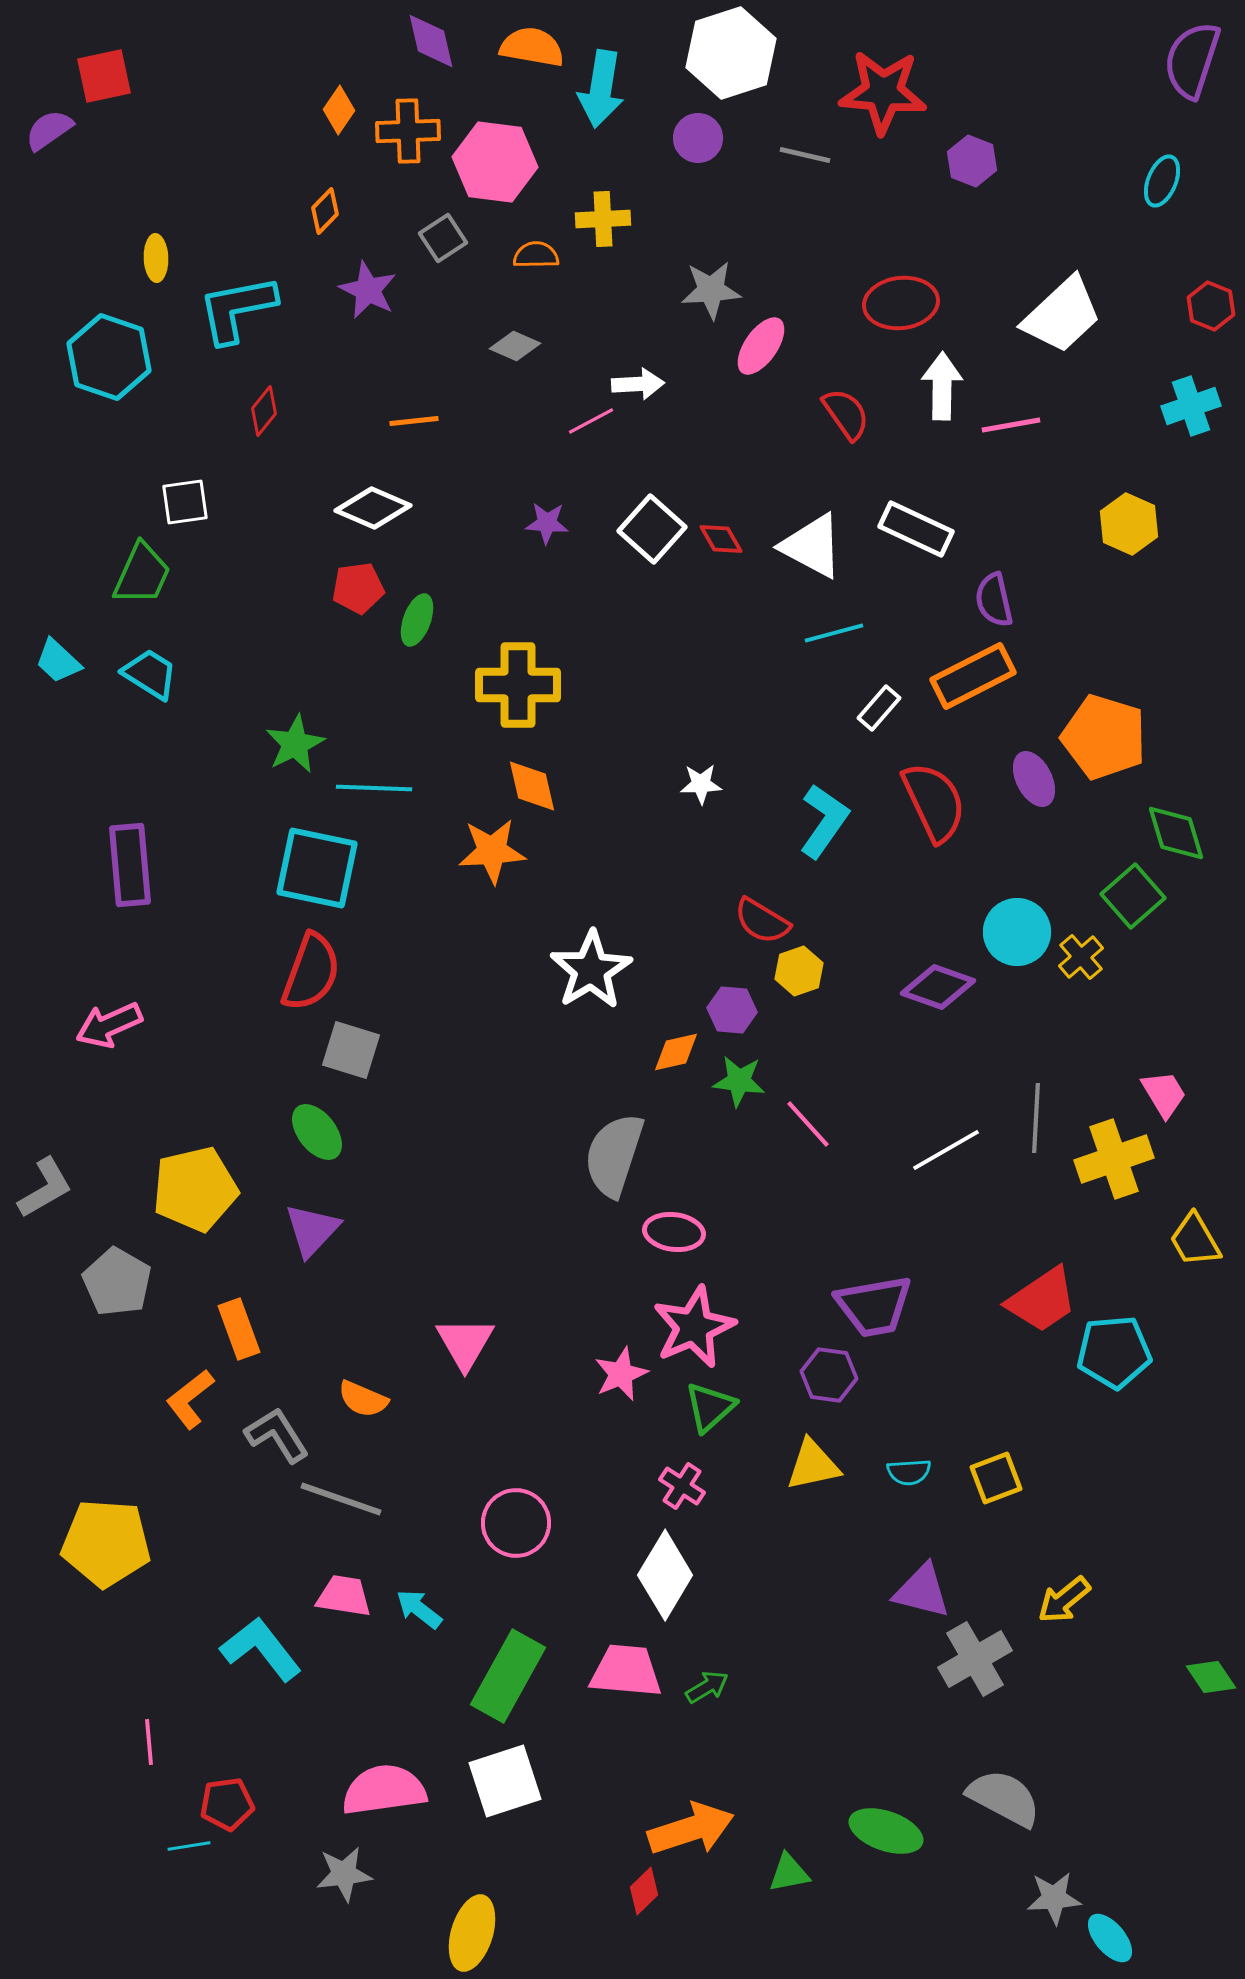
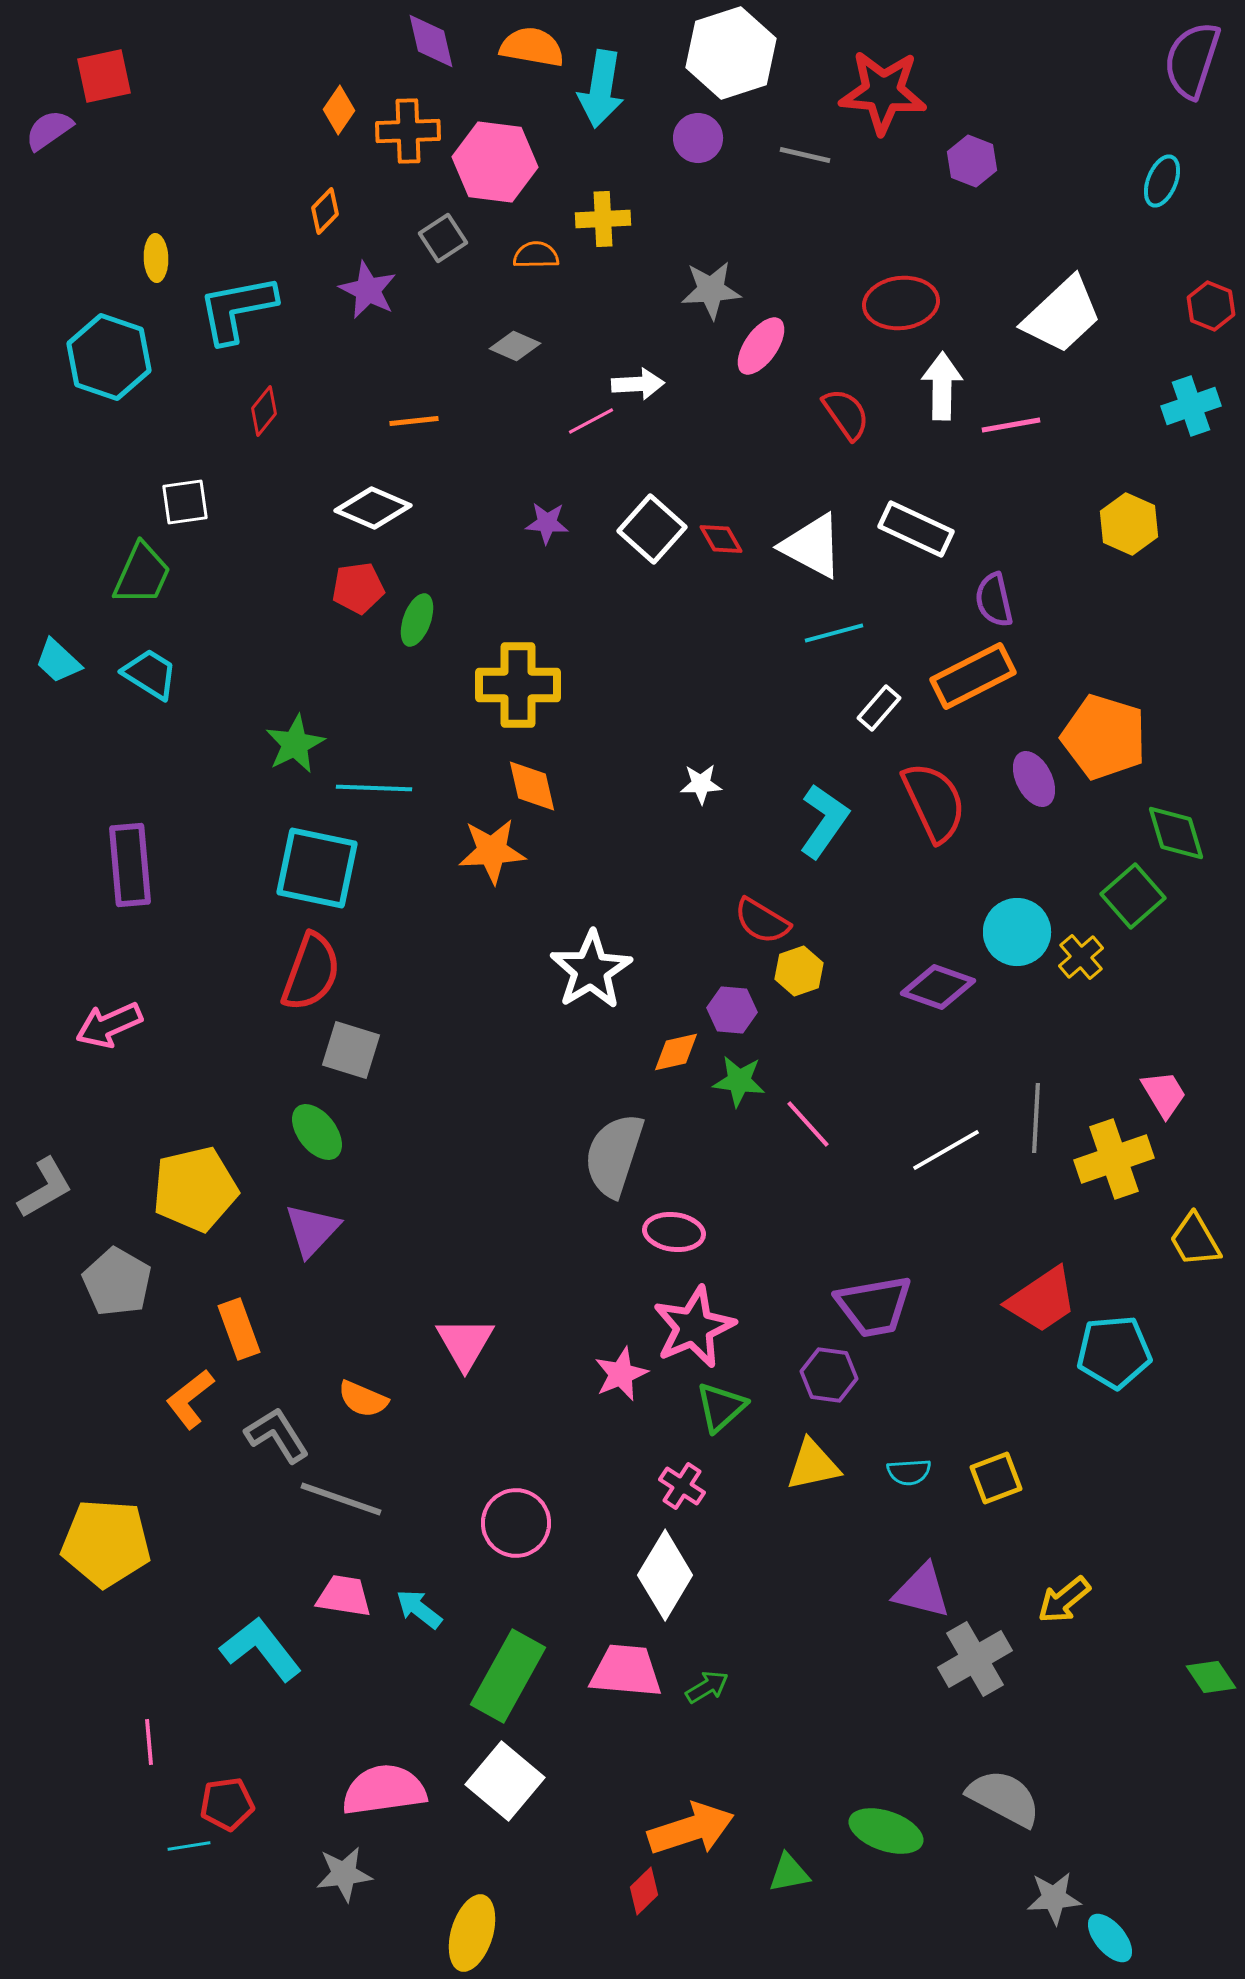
green triangle at (710, 1407): moved 11 px right
white square at (505, 1781): rotated 32 degrees counterclockwise
